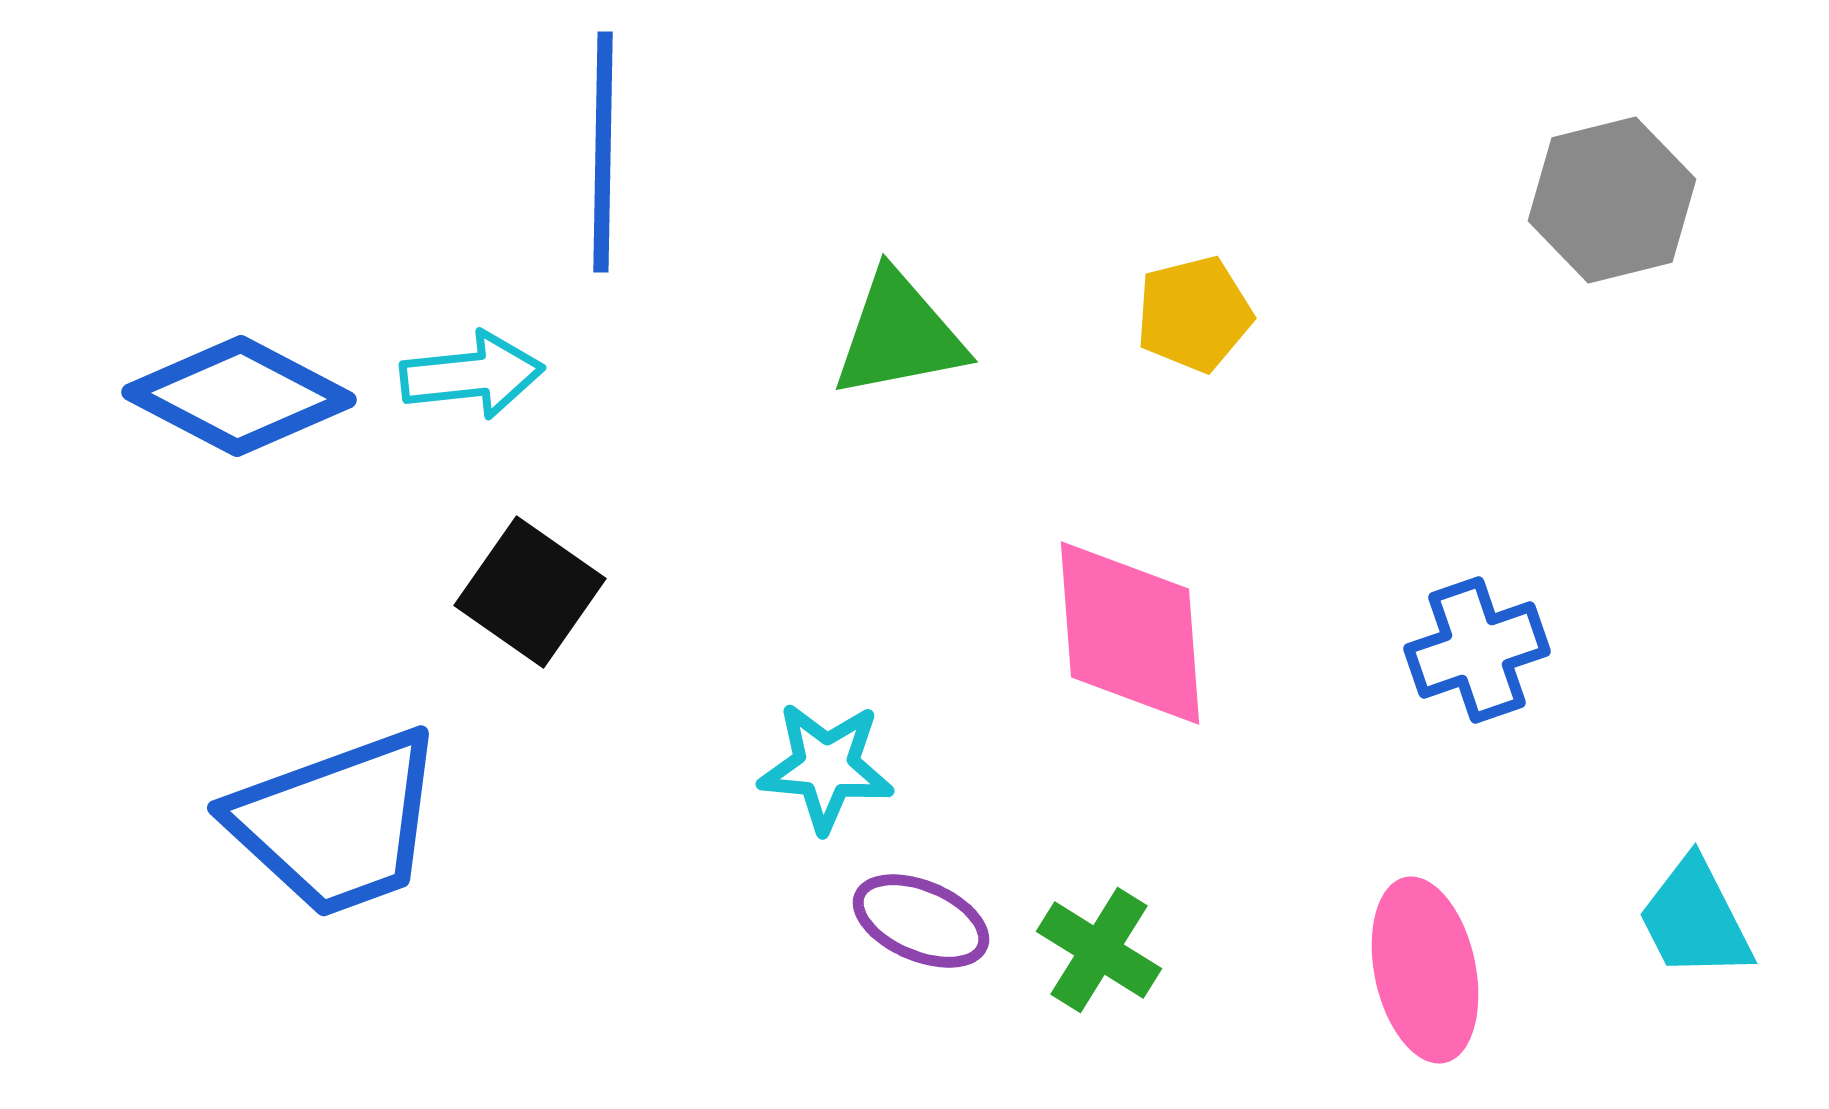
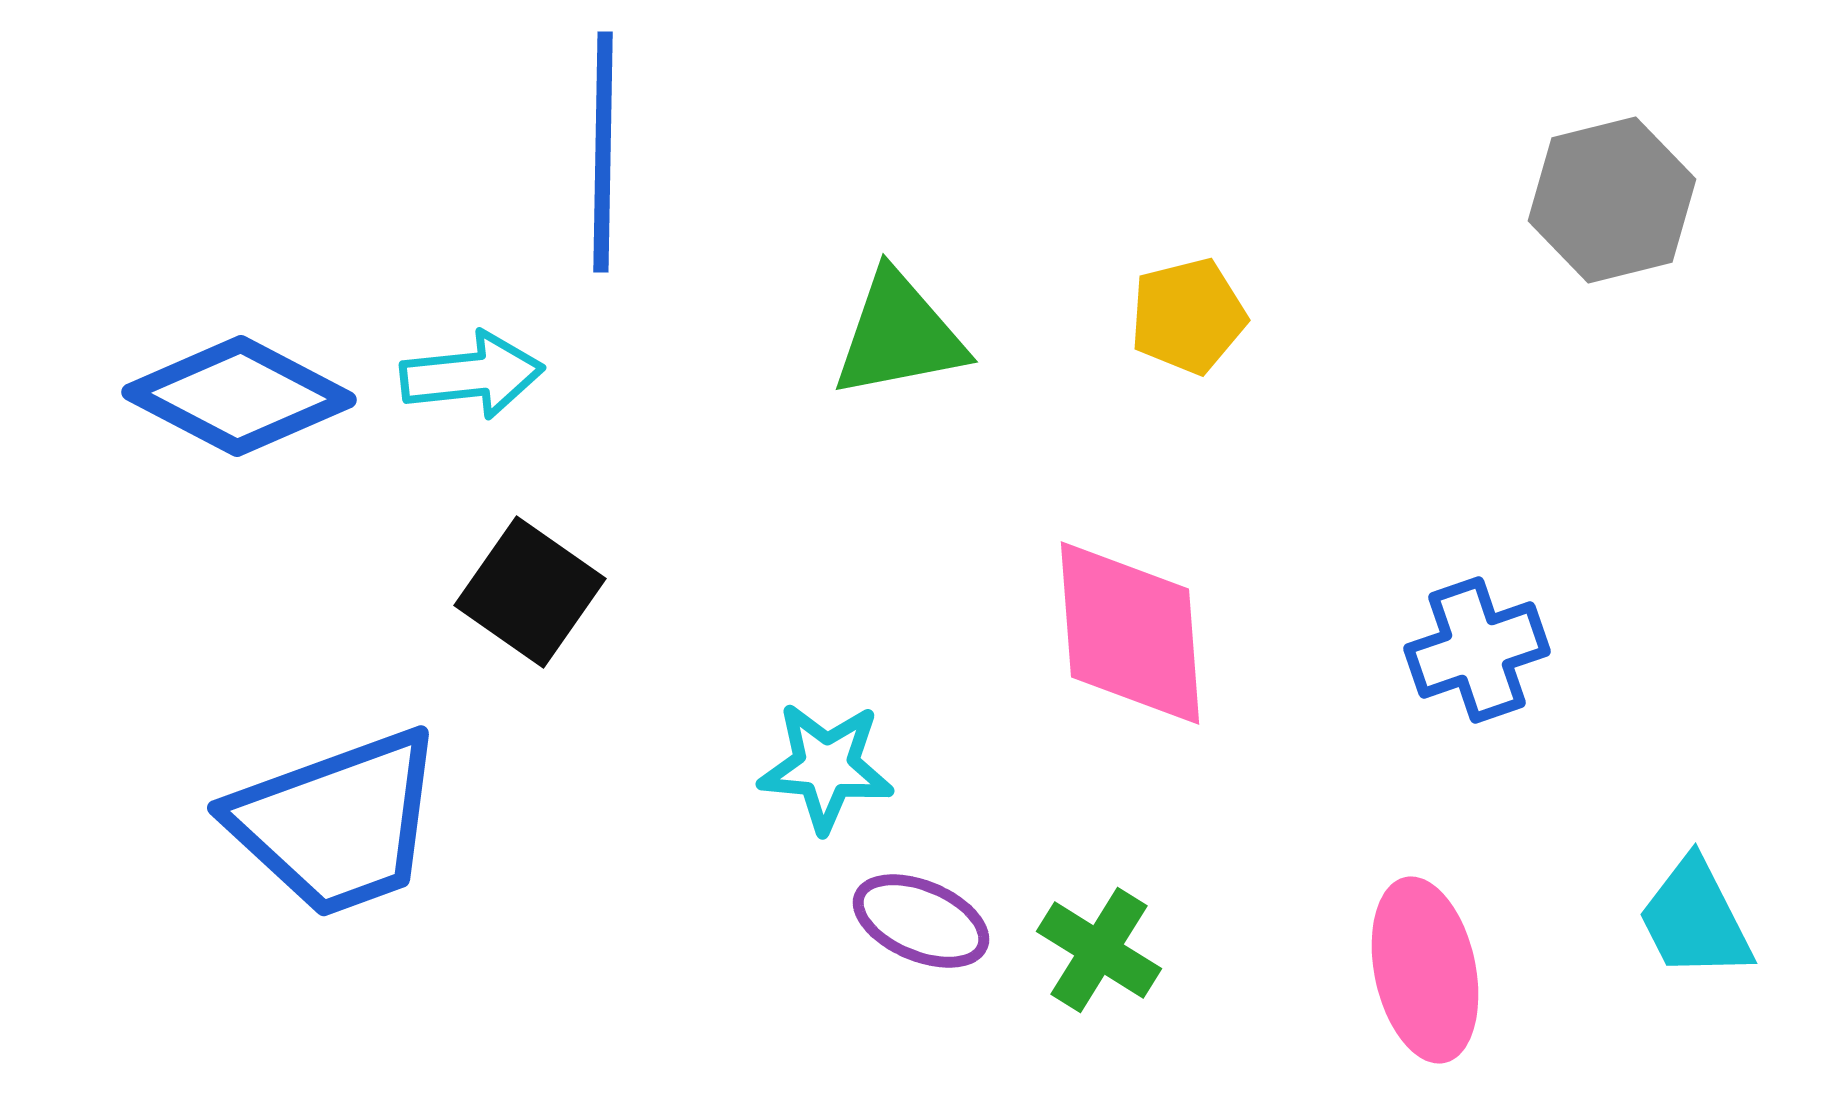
yellow pentagon: moved 6 px left, 2 px down
